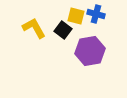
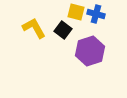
yellow square: moved 4 px up
purple hexagon: rotated 8 degrees counterclockwise
